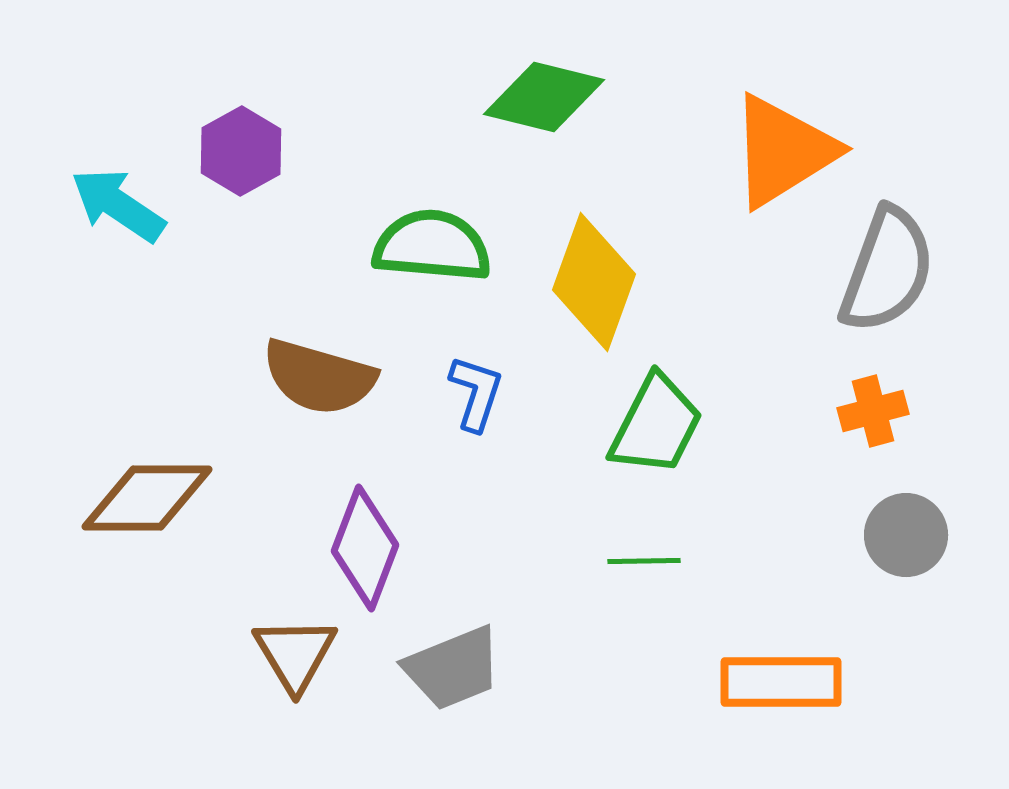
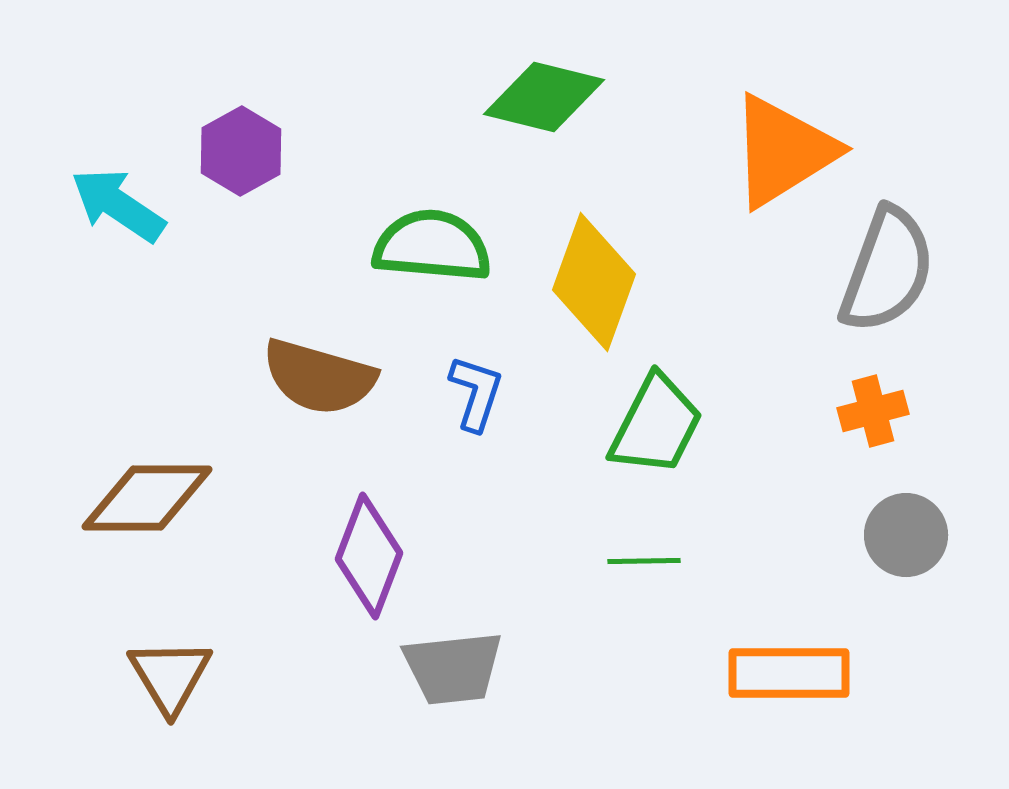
purple diamond: moved 4 px right, 8 px down
brown triangle: moved 125 px left, 22 px down
gray trapezoid: rotated 16 degrees clockwise
orange rectangle: moved 8 px right, 9 px up
